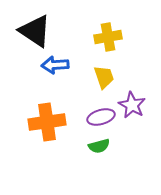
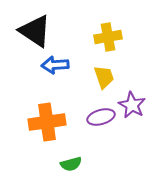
green semicircle: moved 28 px left, 18 px down
